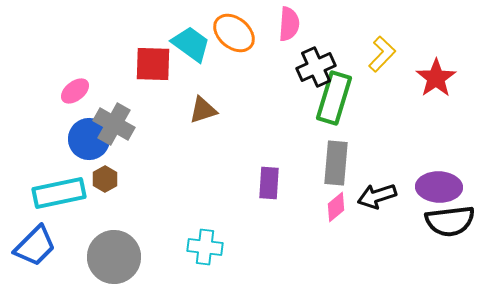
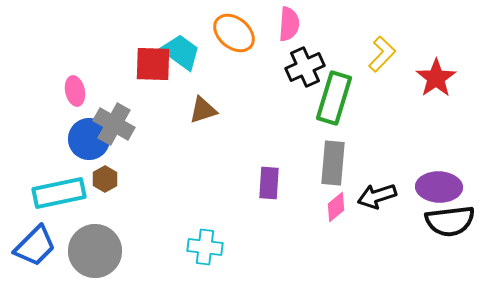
cyan trapezoid: moved 10 px left, 8 px down
black cross: moved 11 px left
pink ellipse: rotated 64 degrees counterclockwise
gray rectangle: moved 3 px left
gray circle: moved 19 px left, 6 px up
